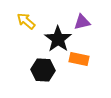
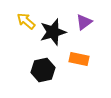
purple triangle: moved 2 px right; rotated 24 degrees counterclockwise
black star: moved 5 px left, 7 px up; rotated 20 degrees clockwise
black hexagon: rotated 15 degrees counterclockwise
